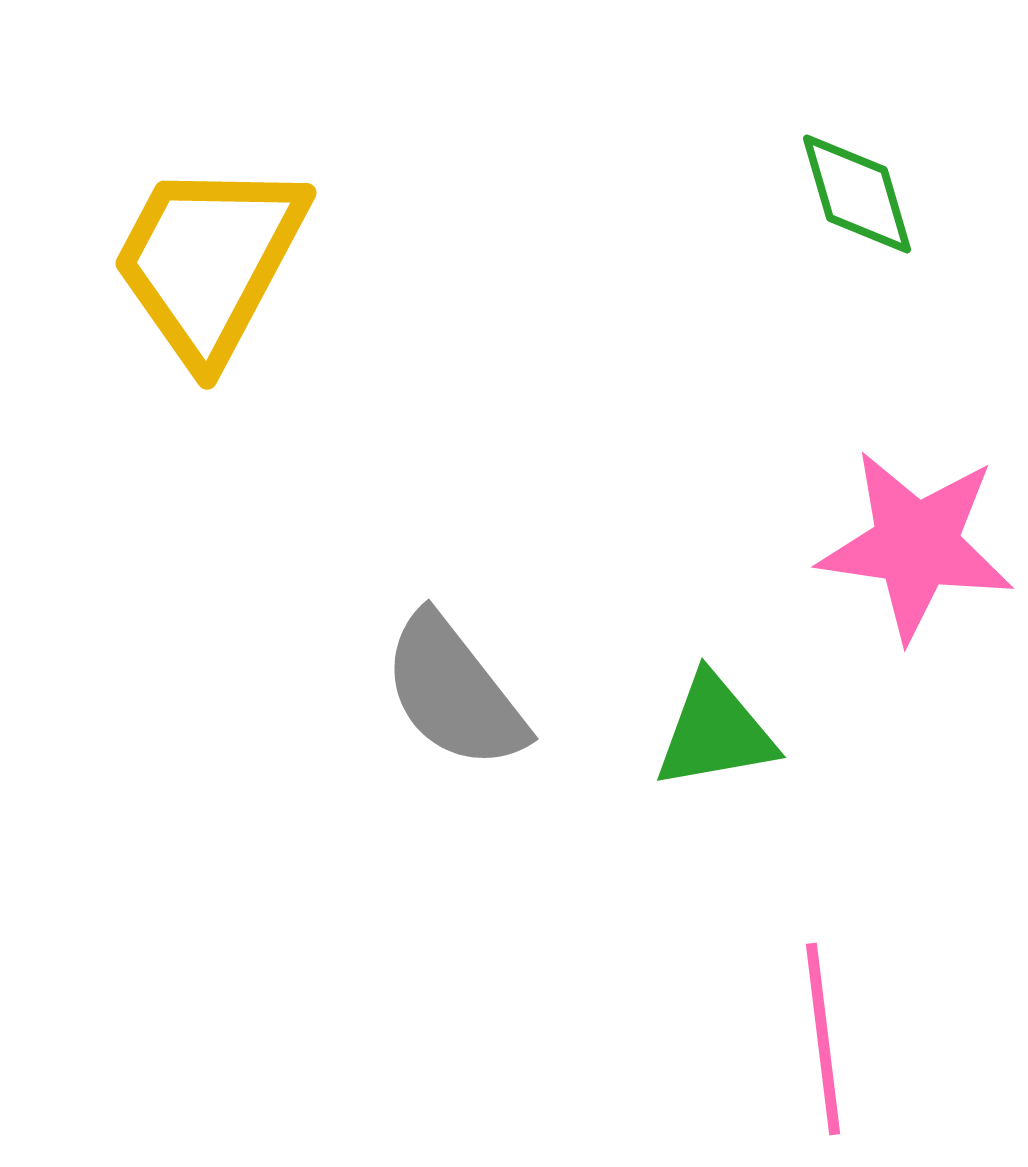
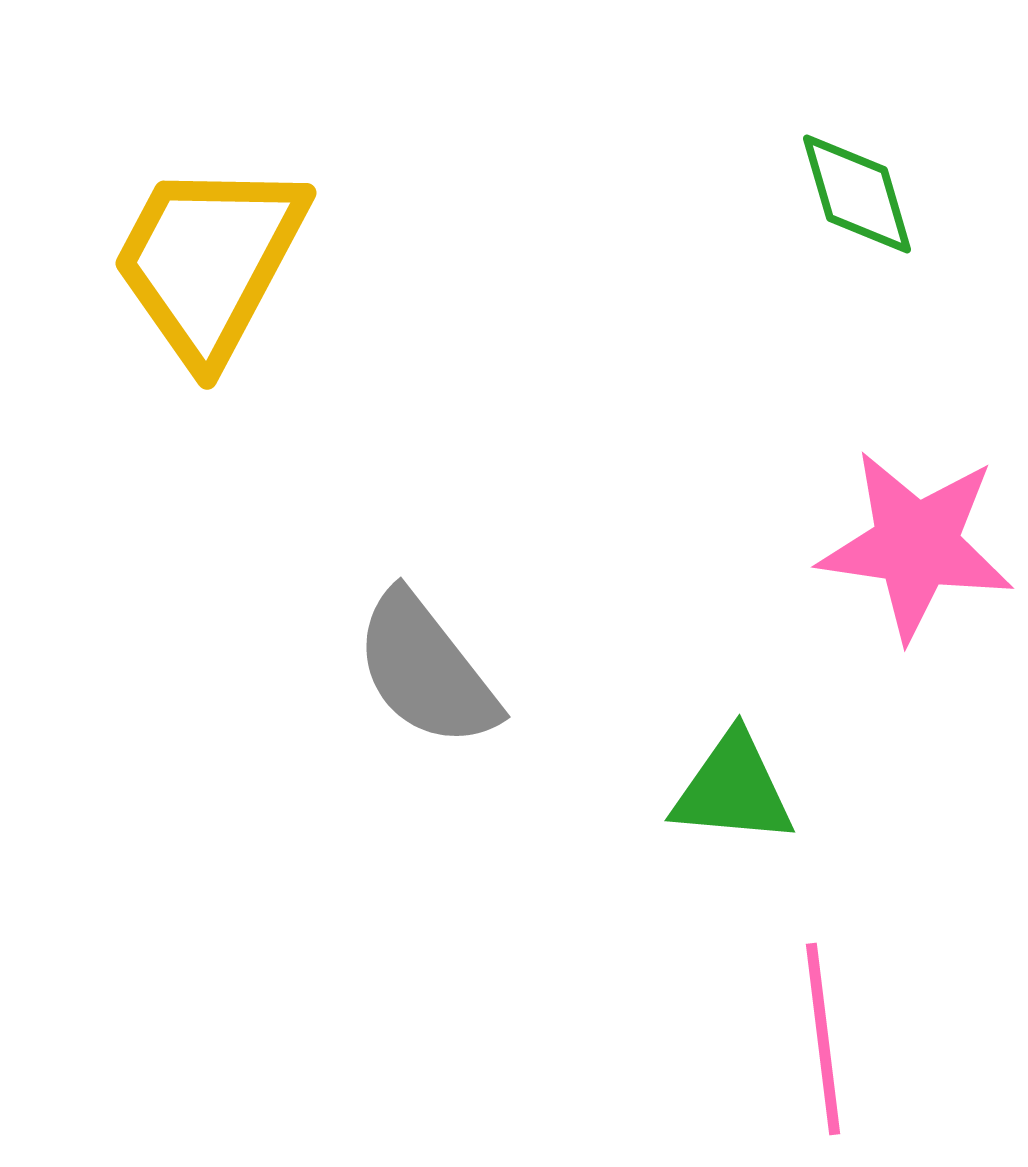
gray semicircle: moved 28 px left, 22 px up
green triangle: moved 18 px right, 57 px down; rotated 15 degrees clockwise
